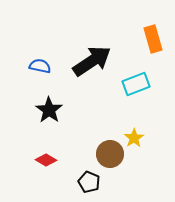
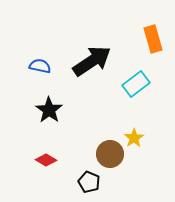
cyan rectangle: rotated 16 degrees counterclockwise
